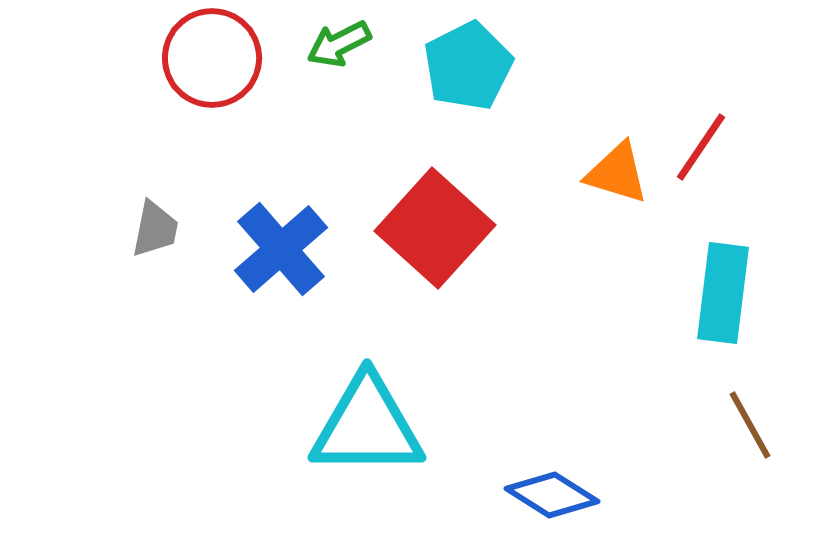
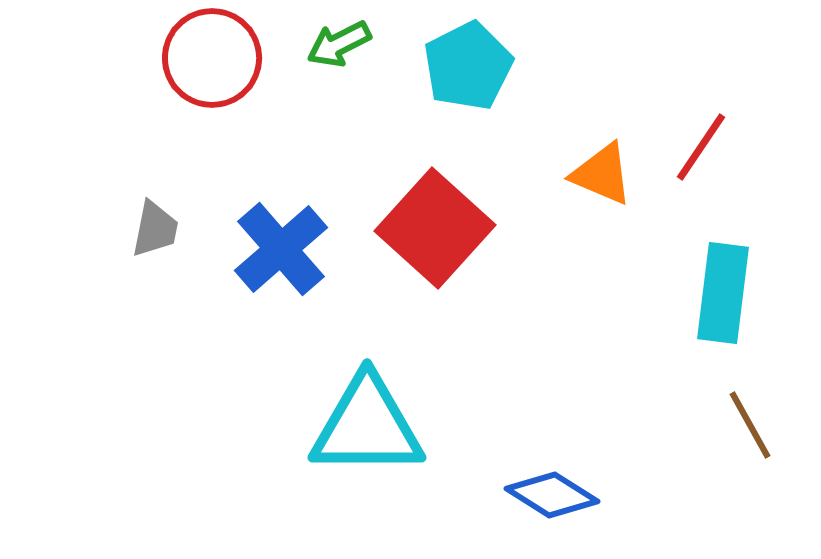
orange triangle: moved 15 px left, 1 px down; rotated 6 degrees clockwise
